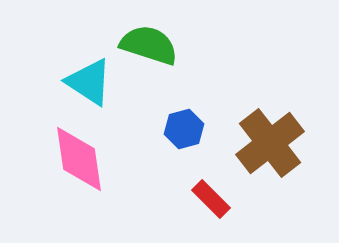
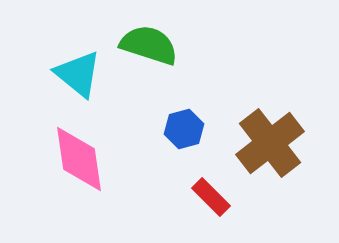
cyan triangle: moved 11 px left, 8 px up; rotated 6 degrees clockwise
red rectangle: moved 2 px up
